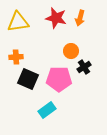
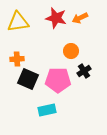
orange arrow: rotated 49 degrees clockwise
orange cross: moved 1 px right, 2 px down
black cross: moved 4 px down
pink pentagon: moved 1 px left, 1 px down
cyan rectangle: rotated 24 degrees clockwise
